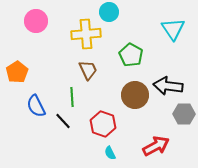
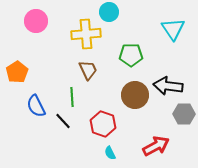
green pentagon: rotated 30 degrees counterclockwise
